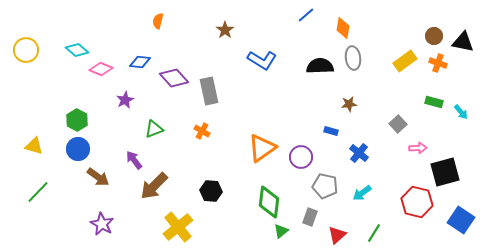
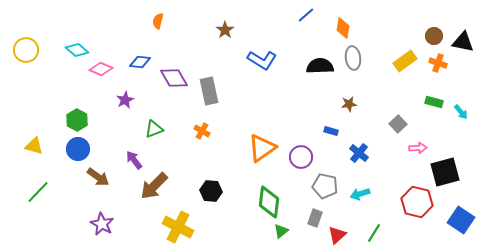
purple diamond at (174, 78): rotated 12 degrees clockwise
cyan arrow at (362, 193): moved 2 px left, 1 px down; rotated 18 degrees clockwise
gray rectangle at (310, 217): moved 5 px right, 1 px down
yellow cross at (178, 227): rotated 24 degrees counterclockwise
